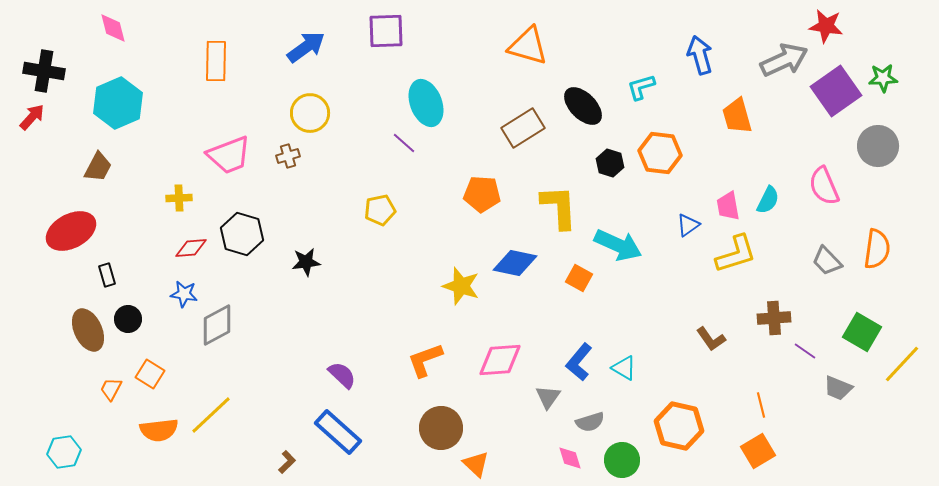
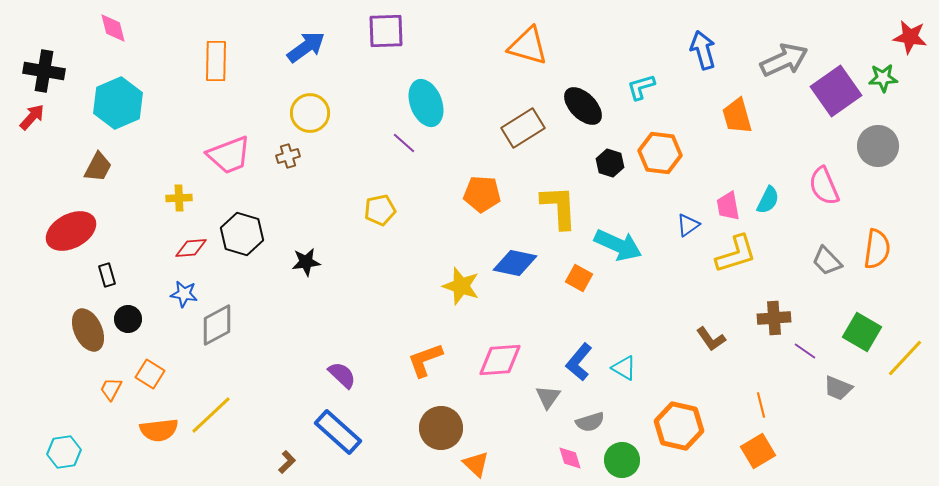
red star at (826, 26): moved 84 px right, 11 px down
blue arrow at (700, 55): moved 3 px right, 5 px up
yellow line at (902, 364): moved 3 px right, 6 px up
